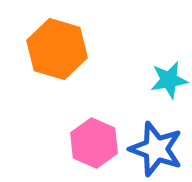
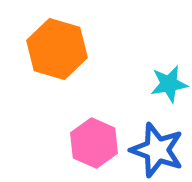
cyan star: moved 4 px down
blue star: moved 1 px right, 1 px down
